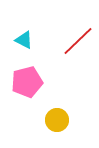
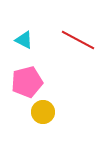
red line: moved 1 px up; rotated 72 degrees clockwise
yellow circle: moved 14 px left, 8 px up
